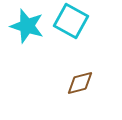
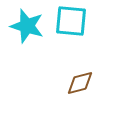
cyan square: rotated 24 degrees counterclockwise
